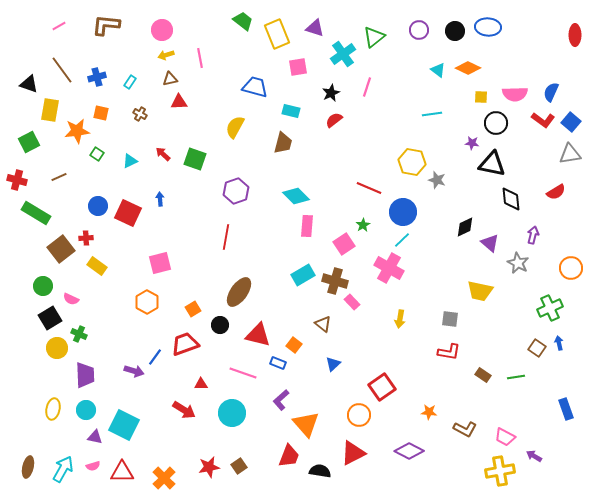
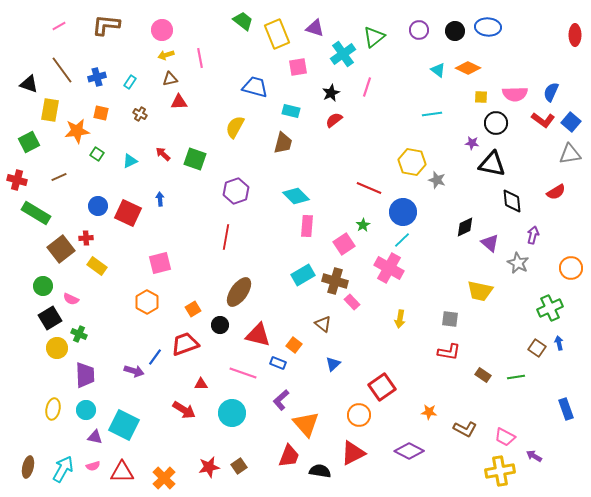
black diamond at (511, 199): moved 1 px right, 2 px down
